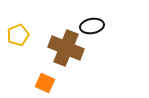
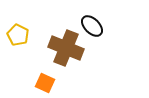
black ellipse: rotated 55 degrees clockwise
yellow pentagon: rotated 25 degrees counterclockwise
